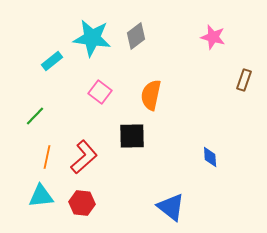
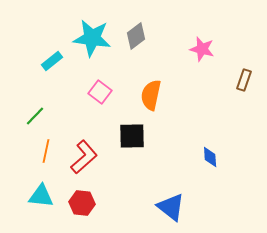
pink star: moved 11 px left, 12 px down
orange line: moved 1 px left, 6 px up
cyan triangle: rotated 12 degrees clockwise
